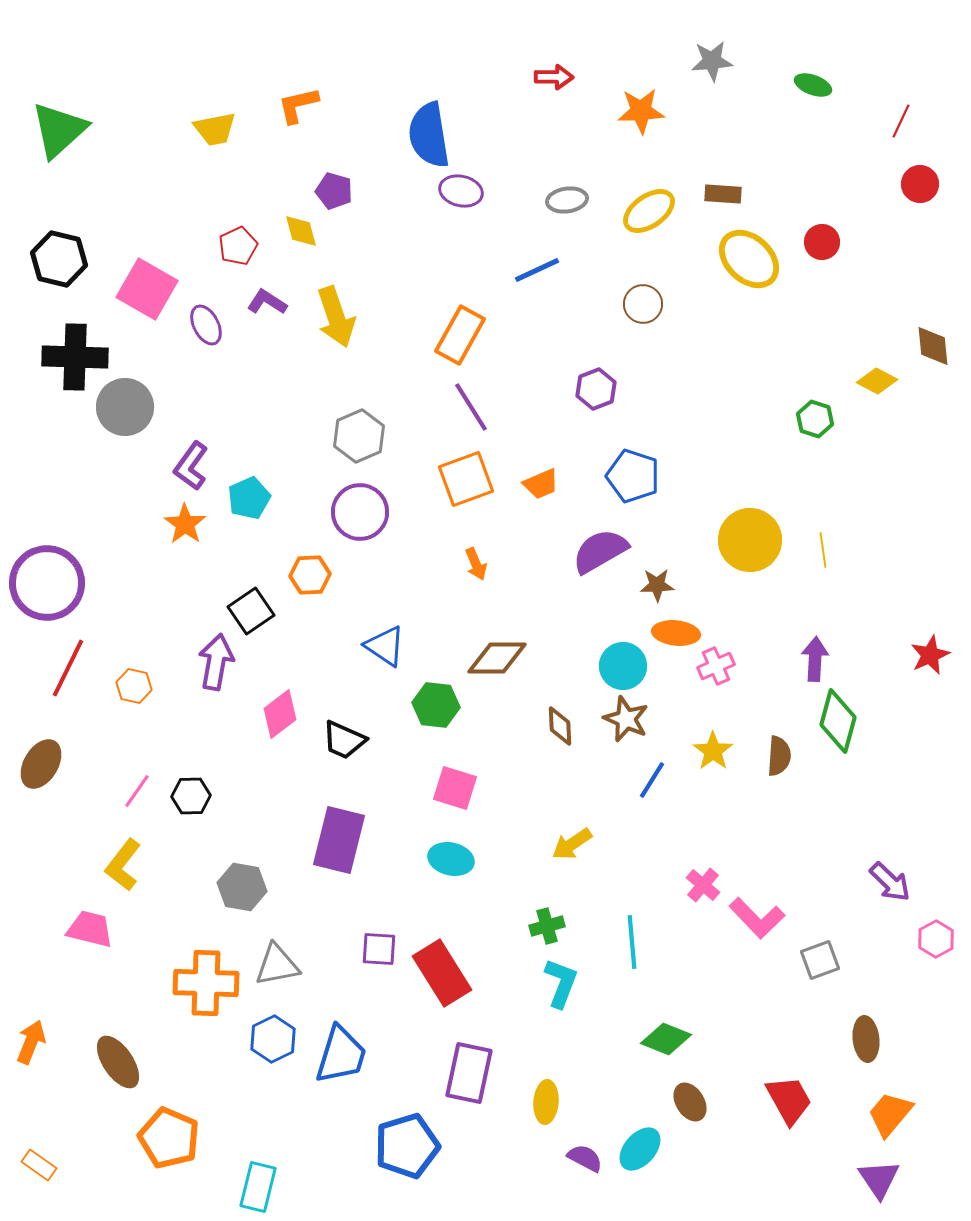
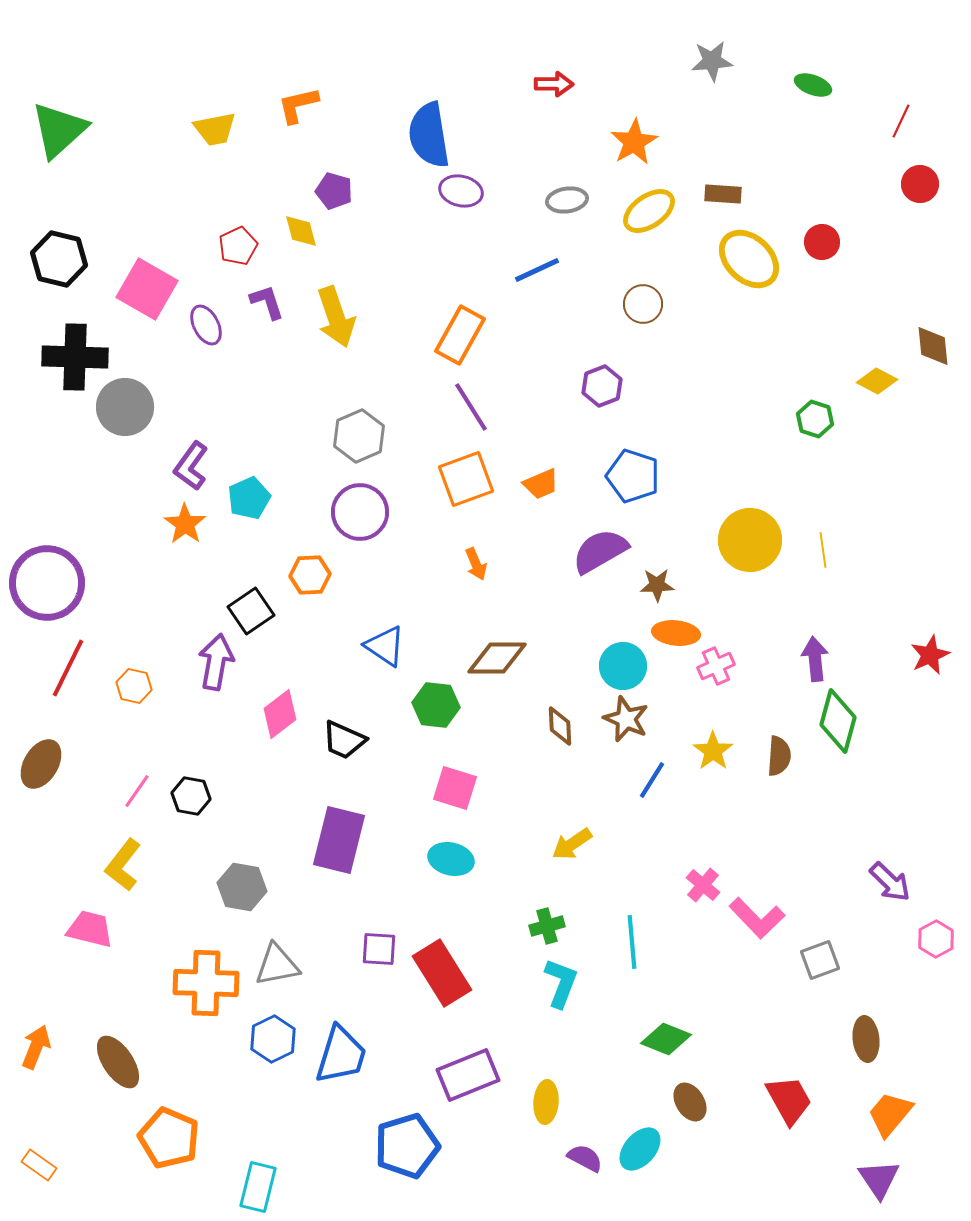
red arrow at (554, 77): moved 7 px down
orange star at (641, 111): moved 7 px left, 31 px down; rotated 27 degrees counterclockwise
purple L-shape at (267, 302): rotated 39 degrees clockwise
purple hexagon at (596, 389): moved 6 px right, 3 px up
purple arrow at (815, 659): rotated 9 degrees counterclockwise
black hexagon at (191, 796): rotated 12 degrees clockwise
orange arrow at (31, 1042): moved 5 px right, 5 px down
purple rectangle at (469, 1073): moved 1 px left, 2 px down; rotated 56 degrees clockwise
